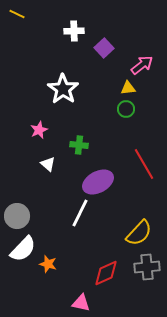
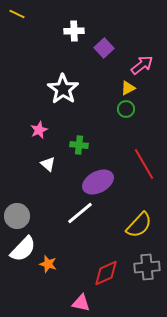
yellow triangle: rotated 21 degrees counterclockwise
white line: rotated 24 degrees clockwise
yellow semicircle: moved 8 px up
